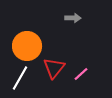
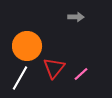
gray arrow: moved 3 px right, 1 px up
